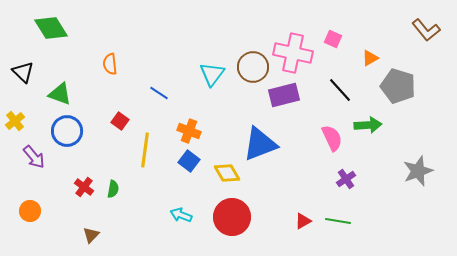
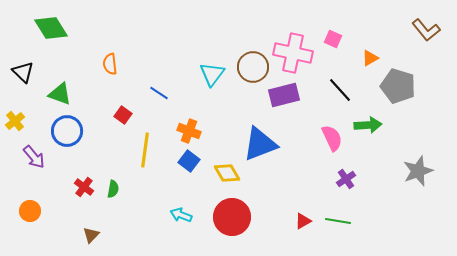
red square: moved 3 px right, 6 px up
